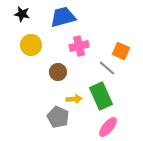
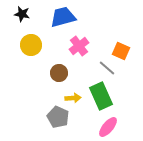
pink cross: rotated 24 degrees counterclockwise
brown circle: moved 1 px right, 1 px down
yellow arrow: moved 1 px left, 1 px up
